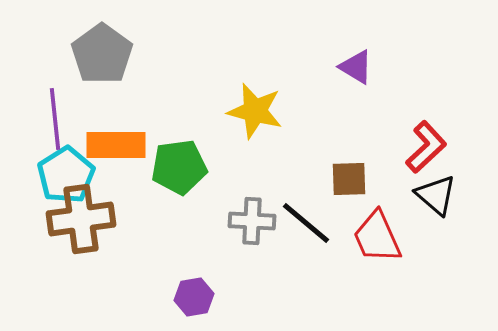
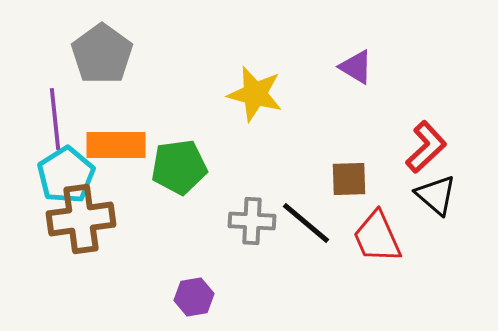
yellow star: moved 17 px up
